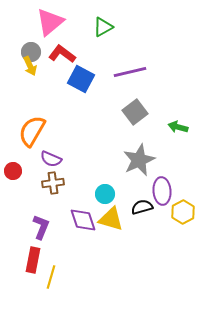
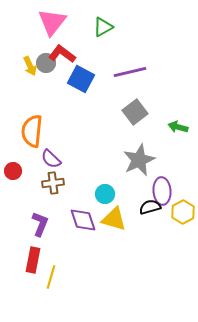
pink triangle: moved 2 px right; rotated 12 degrees counterclockwise
gray circle: moved 15 px right, 11 px down
orange semicircle: rotated 24 degrees counterclockwise
purple semicircle: rotated 20 degrees clockwise
black semicircle: moved 8 px right
yellow triangle: moved 3 px right
purple L-shape: moved 1 px left, 3 px up
